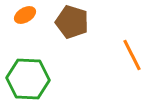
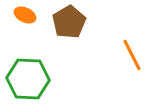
orange ellipse: rotated 55 degrees clockwise
brown pentagon: moved 3 px left; rotated 24 degrees clockwise
